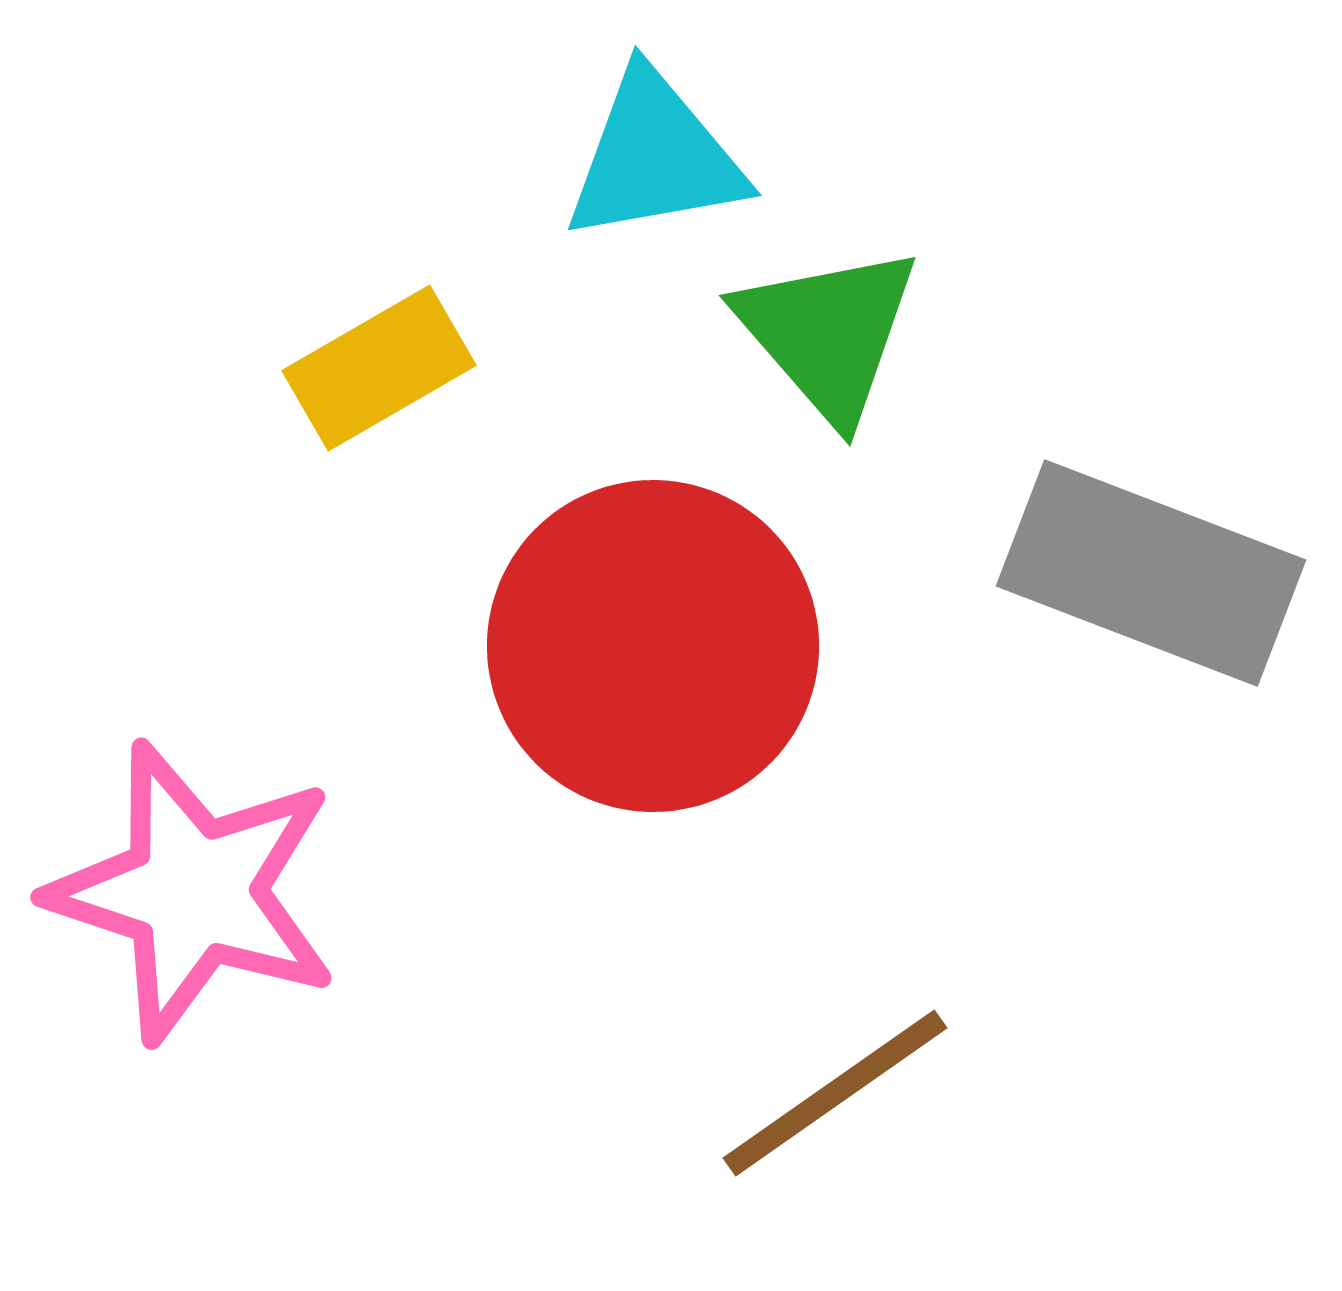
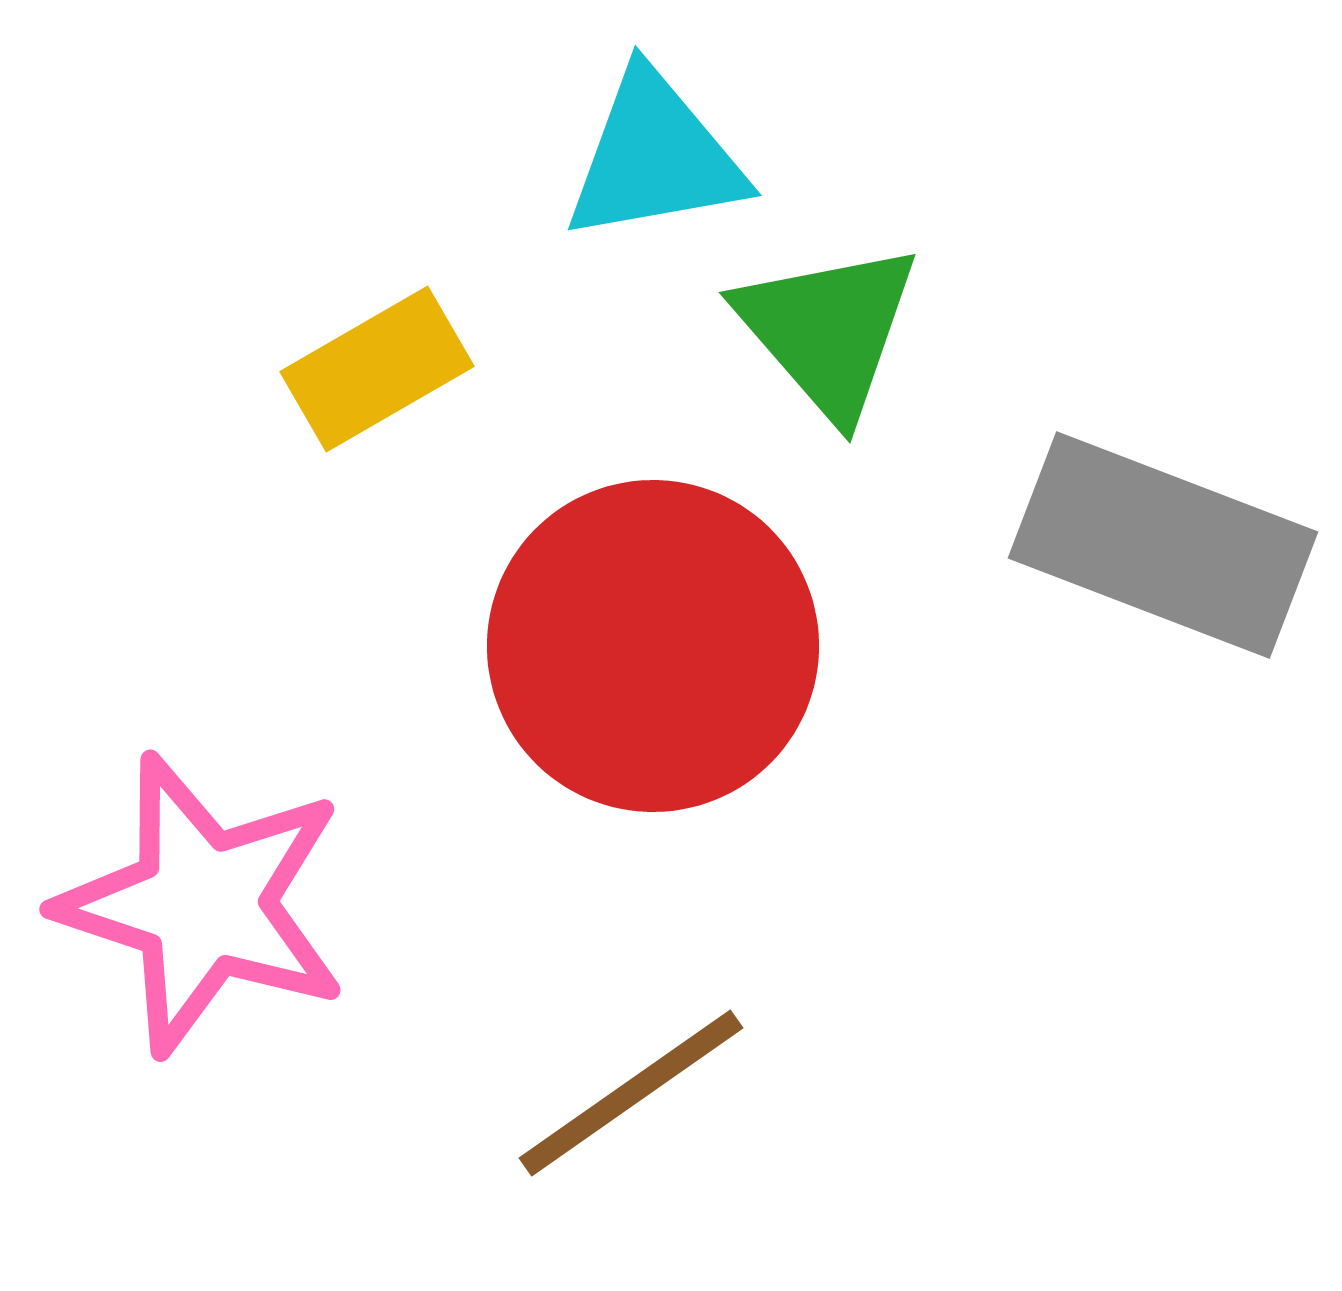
green triangle: moved 3 px up
yellow rectangle: moved 2 px left, 1 px down
gray rectangle: moved 12 px right, 28 px up
pink star: moved 9 px right, 12 px down
brown line: moved 204 px left
